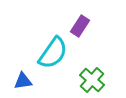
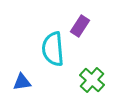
cyan semicircle: moved 4 px up; rotated 140 degrees clockwise
blue triangle: moved 1 px left, 1 px down
